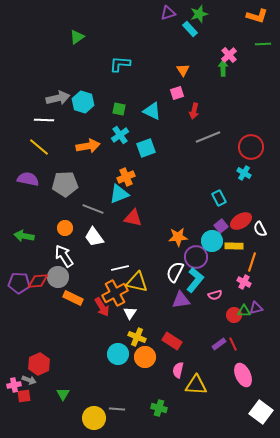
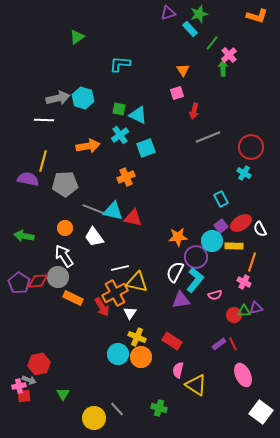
green line at (263, 44): moved 51 px left, 1 px up; rotated 49 degrees counterclockwise
cyan hexagon at (83, 102): moved 4 px up
cyan triangle at (152, 111): moved 14 px left, 4 px down
yellow line at (39, 147): moved 4 px right, 14 px down; rotated 65 degrees clockwise
cyan triangle at (119, 194): moved 6 px left, 17 px down; rotated 35 degrees clockwise
cyan rectangle at (219, 198): moved 2 px right, 1 px down
red ellipse at (241, 221): moved 2 px down
purple pentagon at (19, 283): rotated 30 degrees clockwise
orange circle at (145, 357): moved 4 px left
red hexagon at (39, 364): rotated 15 degrees clockwise
pink cross at (14, 385): moved 5 px right, 1 px down
yellow triangle at (196, 385): rotated 30 degrees clockwise
gray line at (117, 409): rotated 42 degrees clockwise
